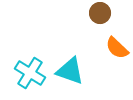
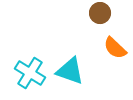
orange semicircle: moved 2 px left
